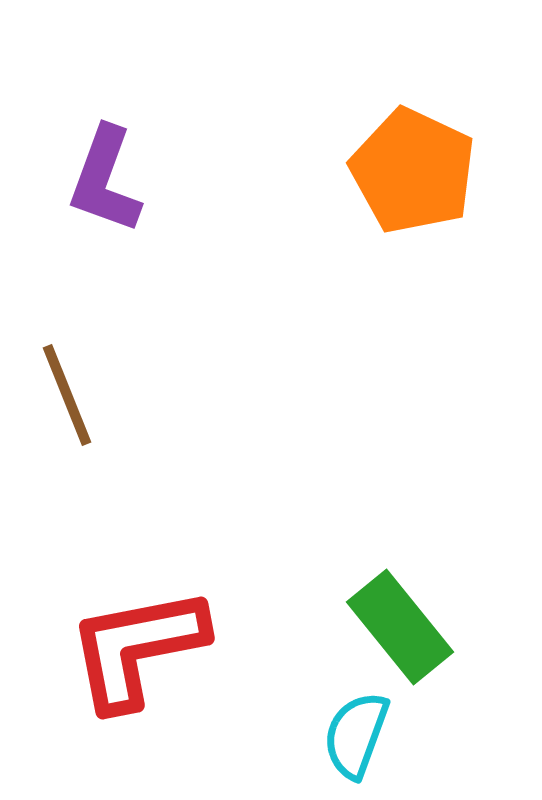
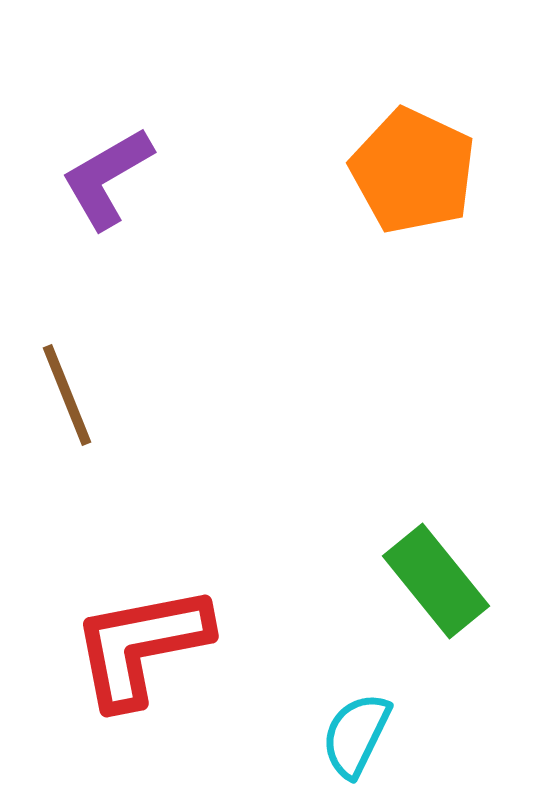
purple L-shape: moved 2 px right, 2 px up; rotated 40 degrees clockwise
green rectangle: moved 36 px right, 46 px up
red L-shape: moved 4 px right, 2 px up
cyan semicircle: rotated 6 degrees clockwise
